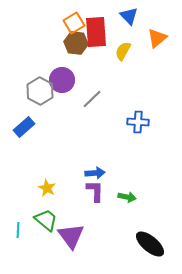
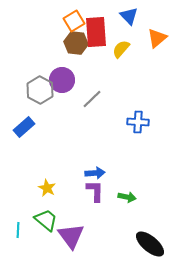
orange square: moved 2 px up
yellow semicircle: moved 2 px left, 2 px up; rotated 12 degrees clockwise
gray hexagon: moved 1 px up
